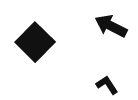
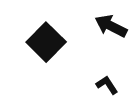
black square: moved 11 px right
